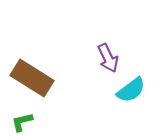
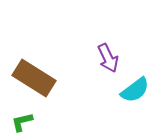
brown rectangle: moved 2 px right
cyan semicircle: moved 4 px right
